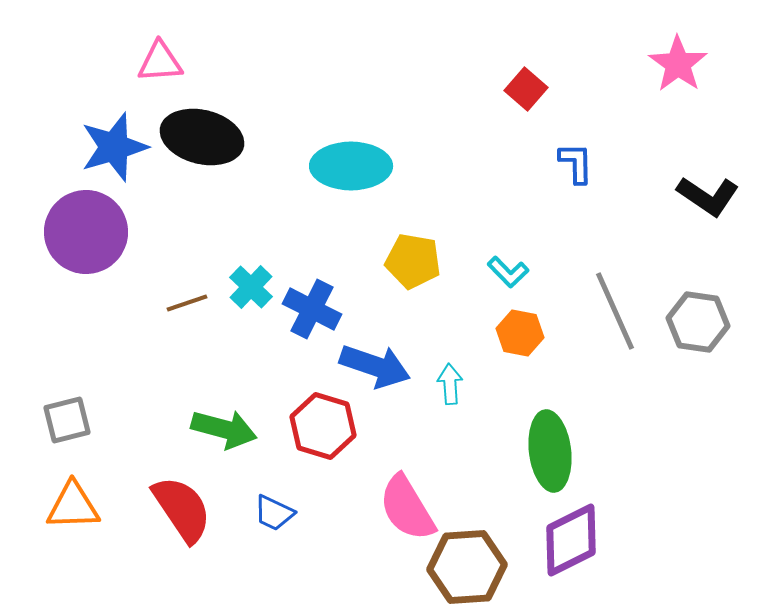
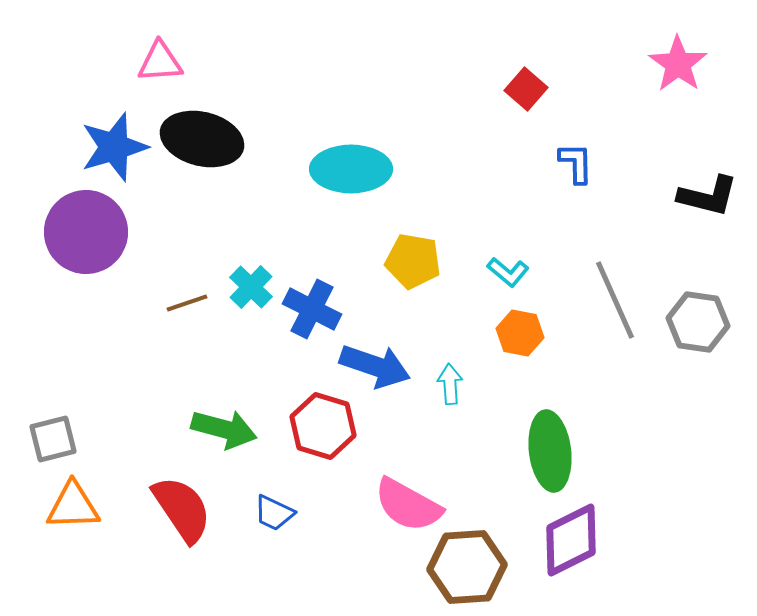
black ellipse: moved 2 px down
cyan ellipse: moved 3 px down
black L-shape: rotated 20 degrees counterclockwise
cyan L-shape: rotated 6 degrees counterclockwise
gray line: moved 11 px up
gray square: moved 14 px left, 19 px down
pink semicircle: moved 1 px right, 3 px up; rotated 30 degrees counterclockwise
